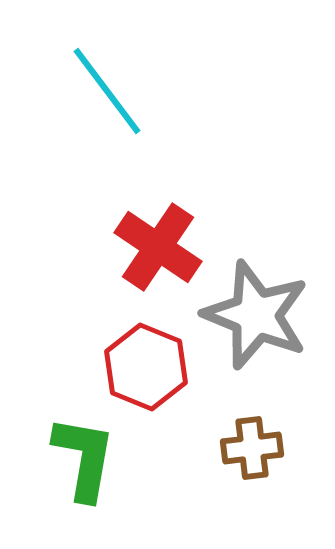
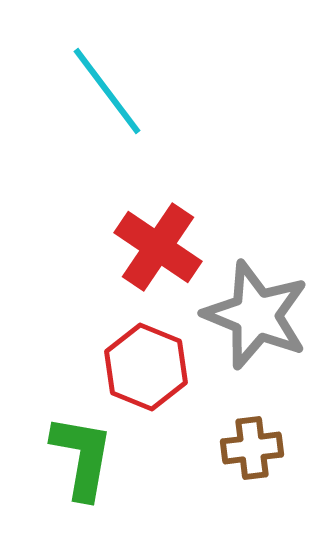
green L-shape: moved 2 px left, 1 px up
